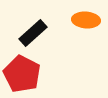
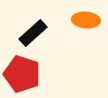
red pentagon: rotated 9 degrees counterclockwise
